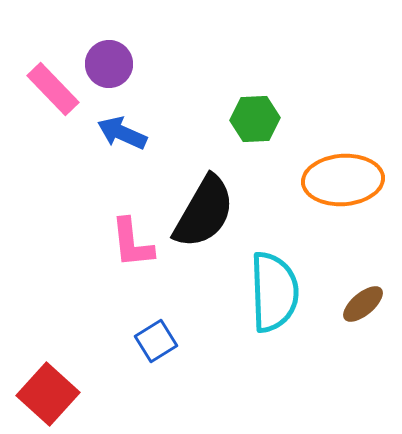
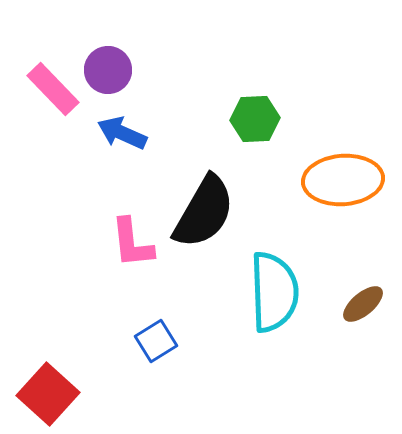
purple circle: moved 1 px left, 6 px down
